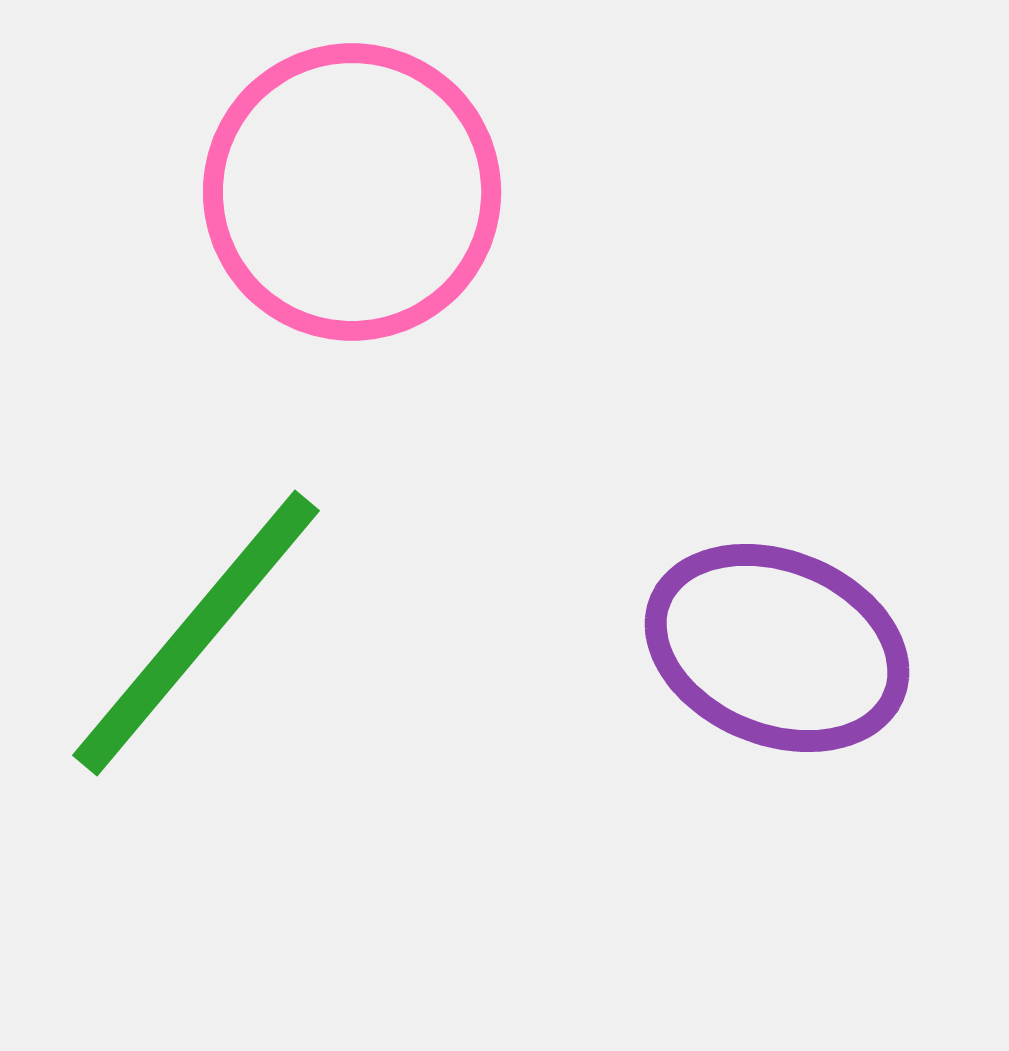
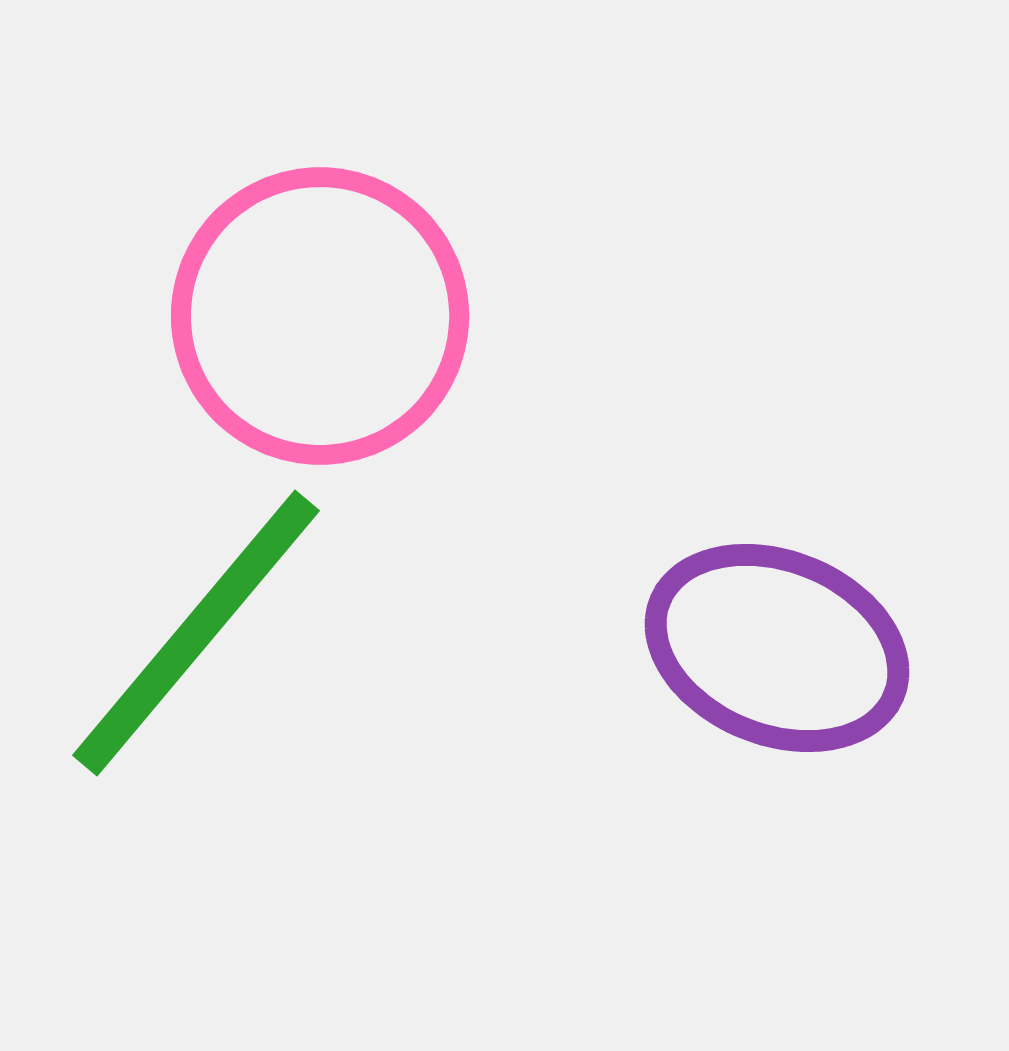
pink circle: moved 32 px left, 124 px down
